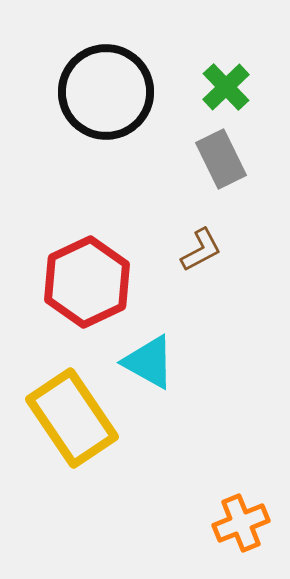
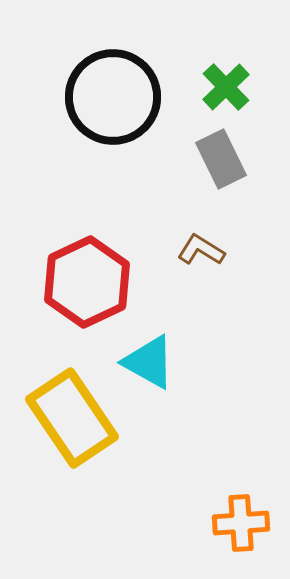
black circle: moved 7 px right, 5 px down
brown L-shape: rotated 120 degrees counterclockwise
orange cross: rotated 18 degrees clockwise
